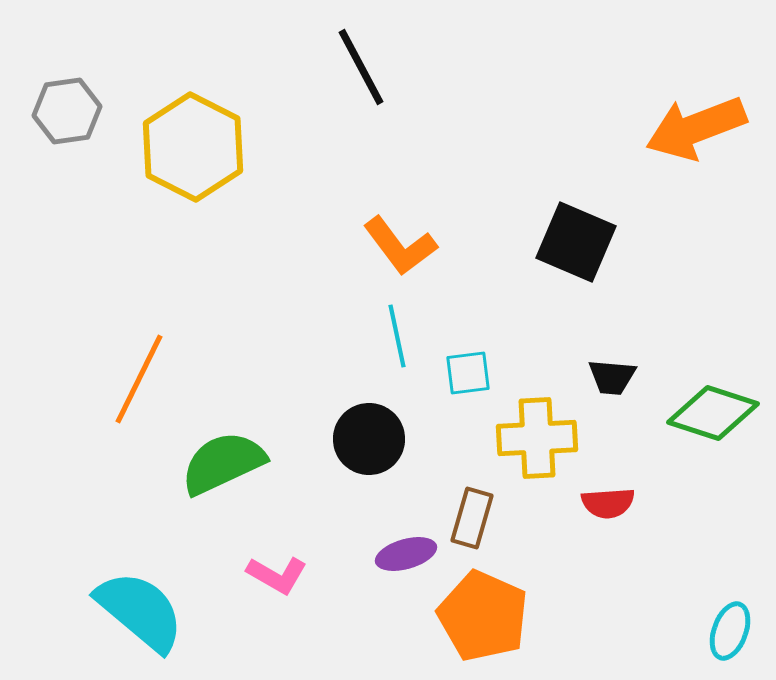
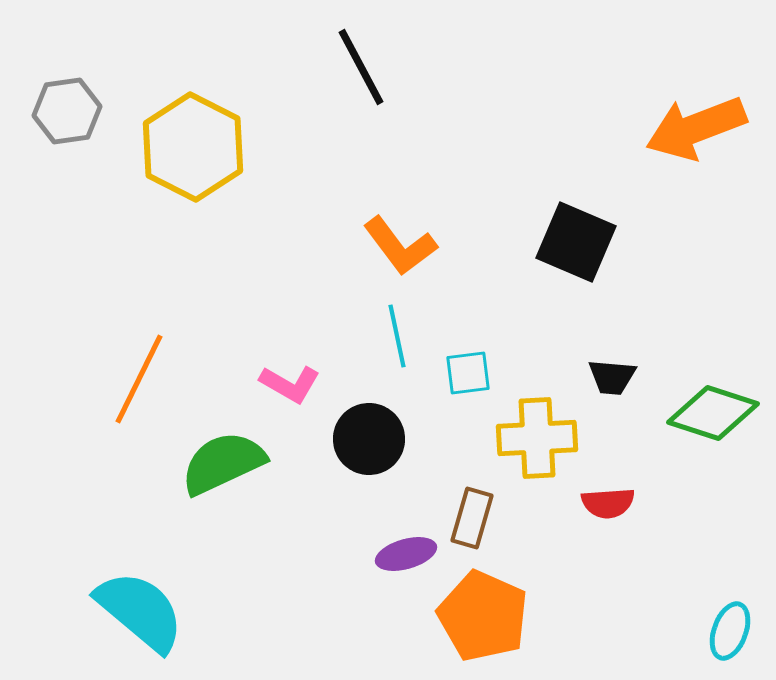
pink L-shape: moved 13 px right, 191 px up
